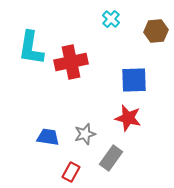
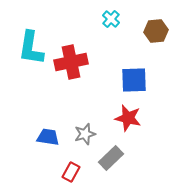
gray rectangle: rotated 10 degrees clockwise
